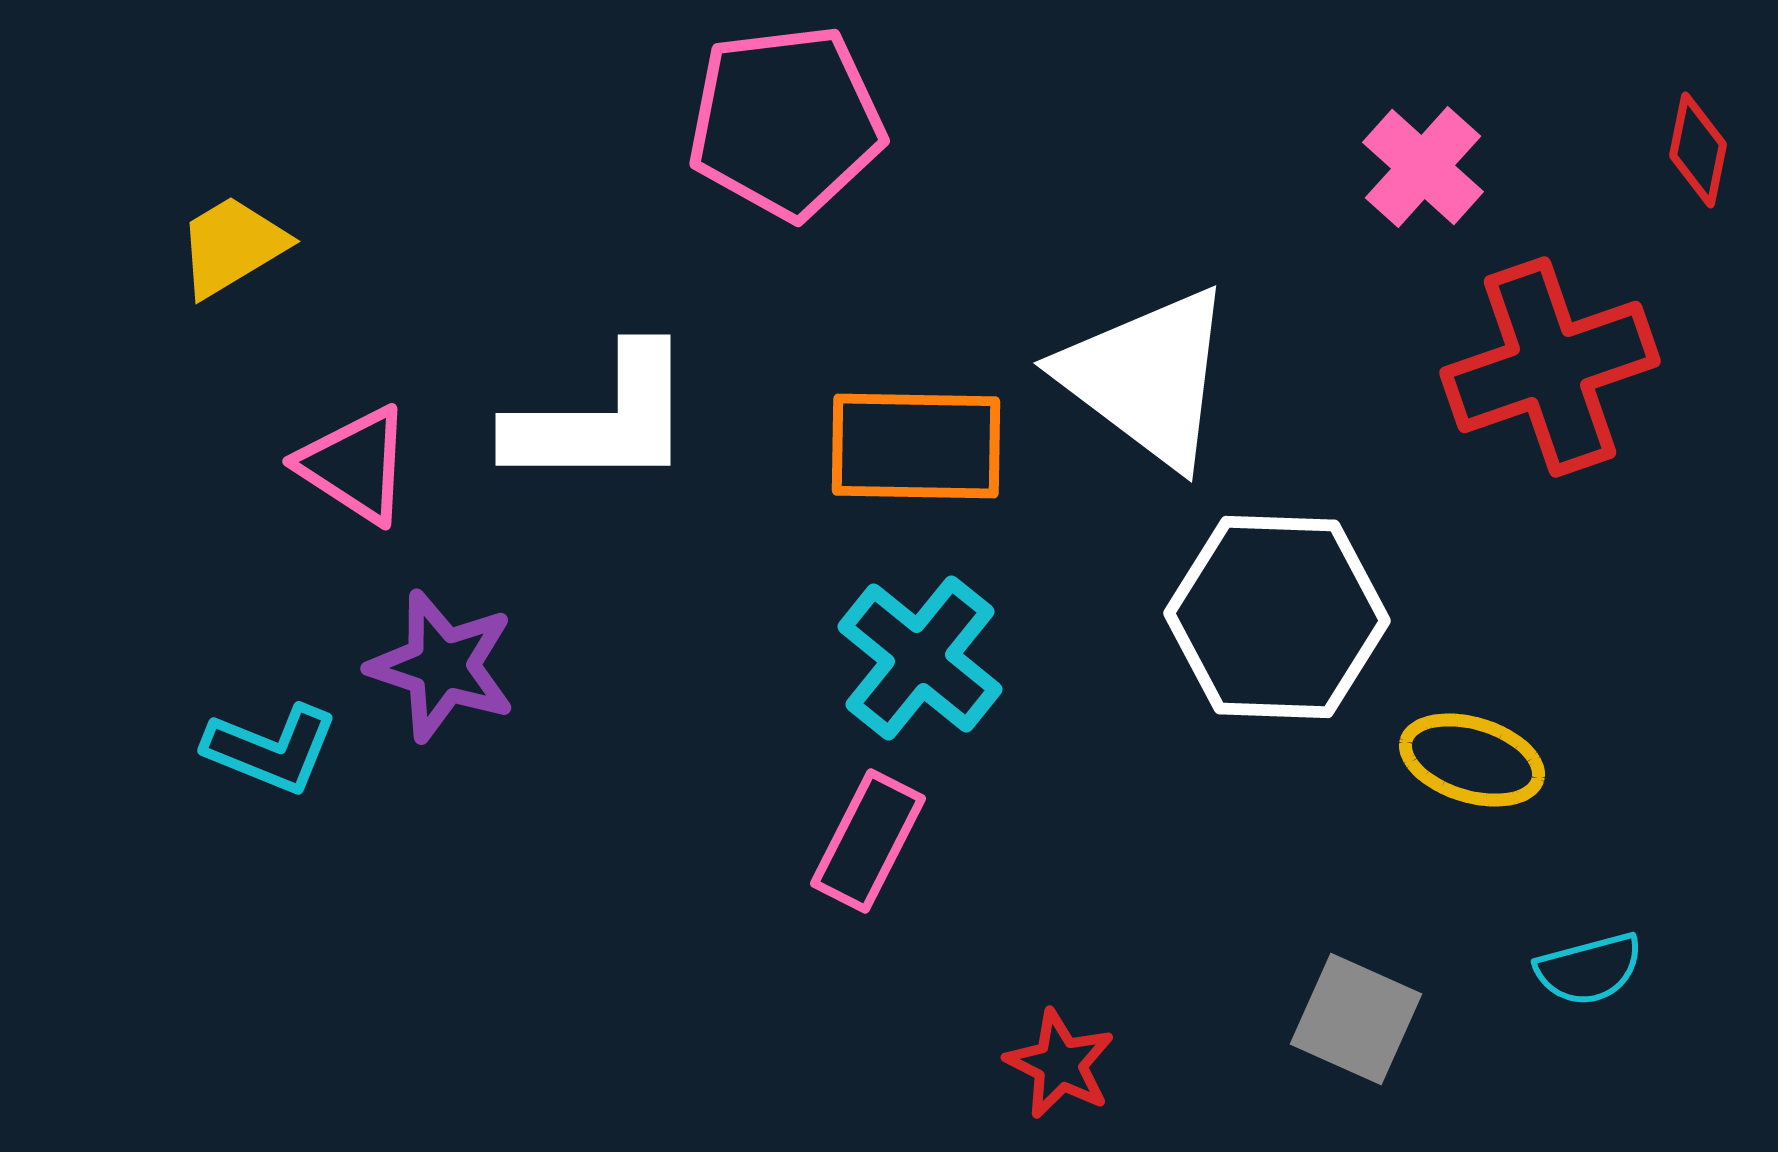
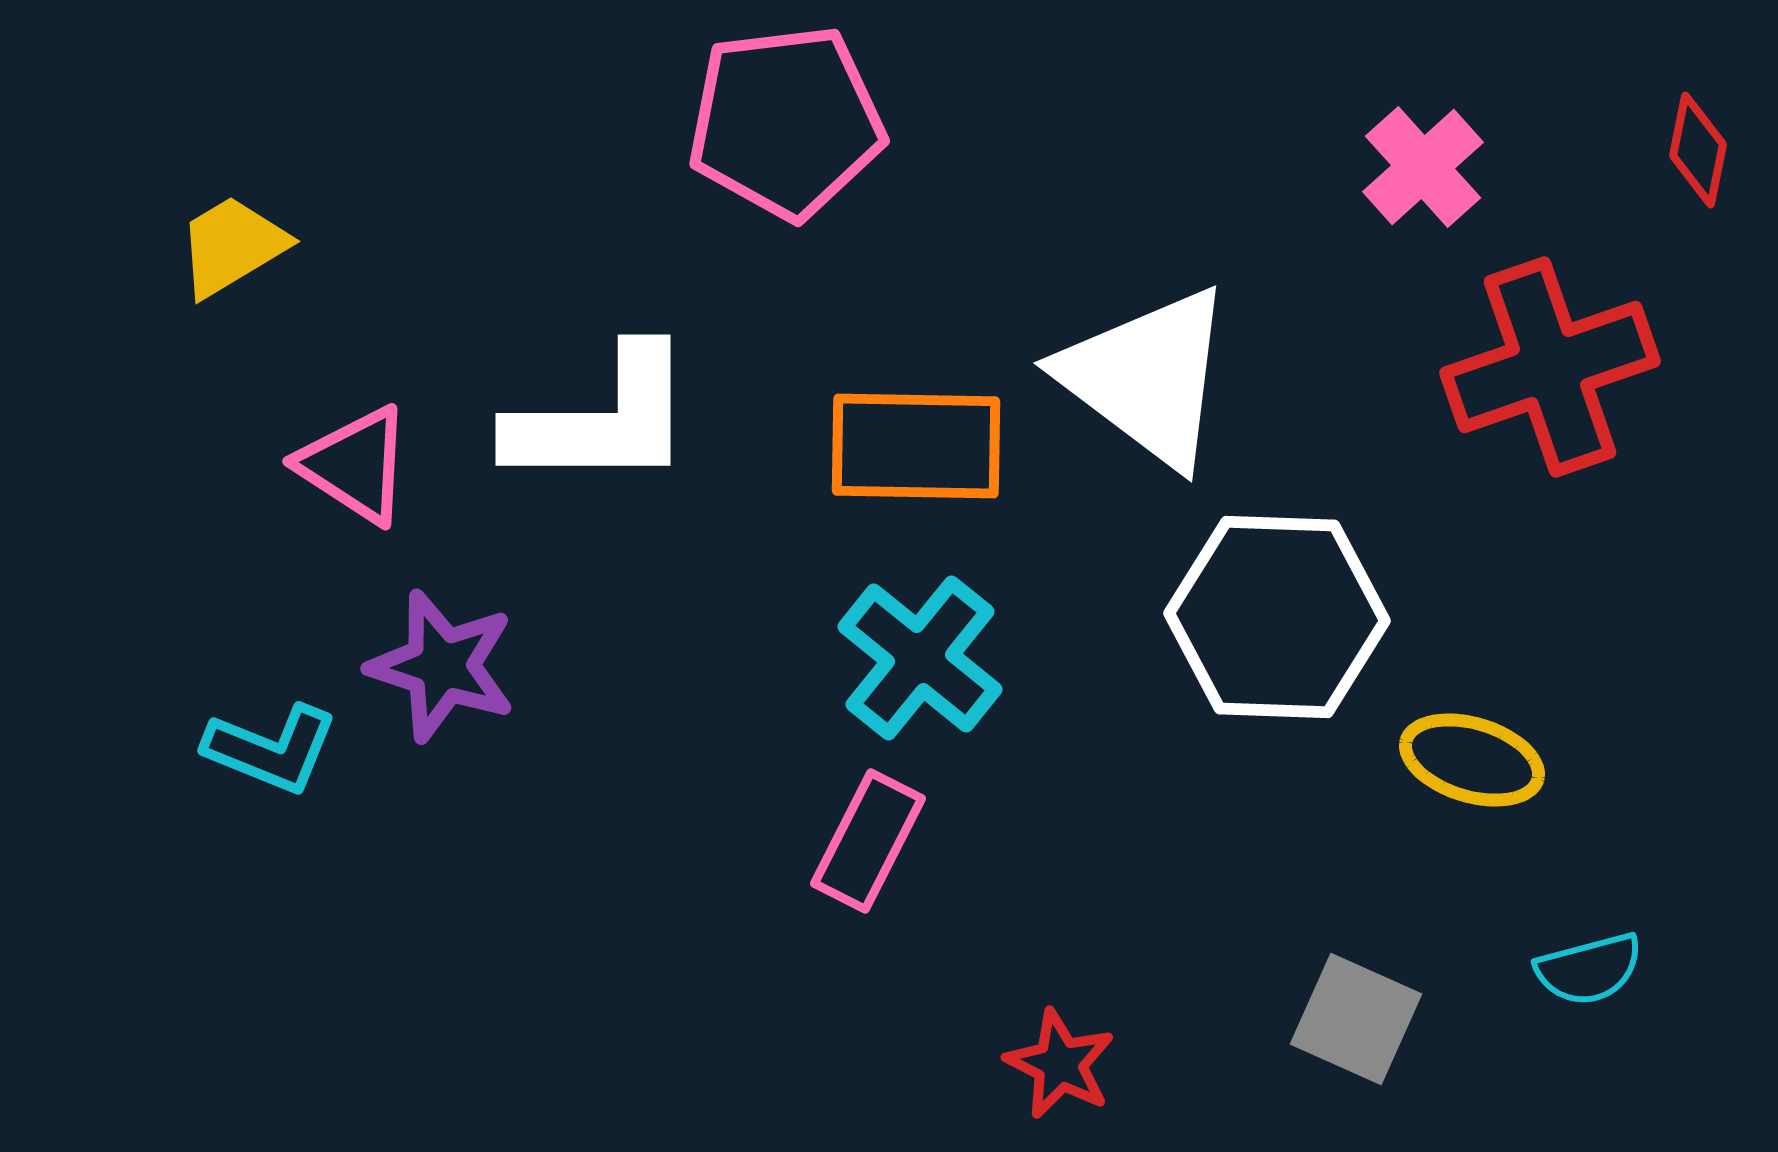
pink cross: rotated 6 degrees clockwise
